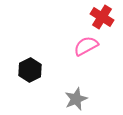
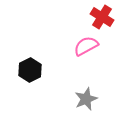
gray star: moved 10 px right
